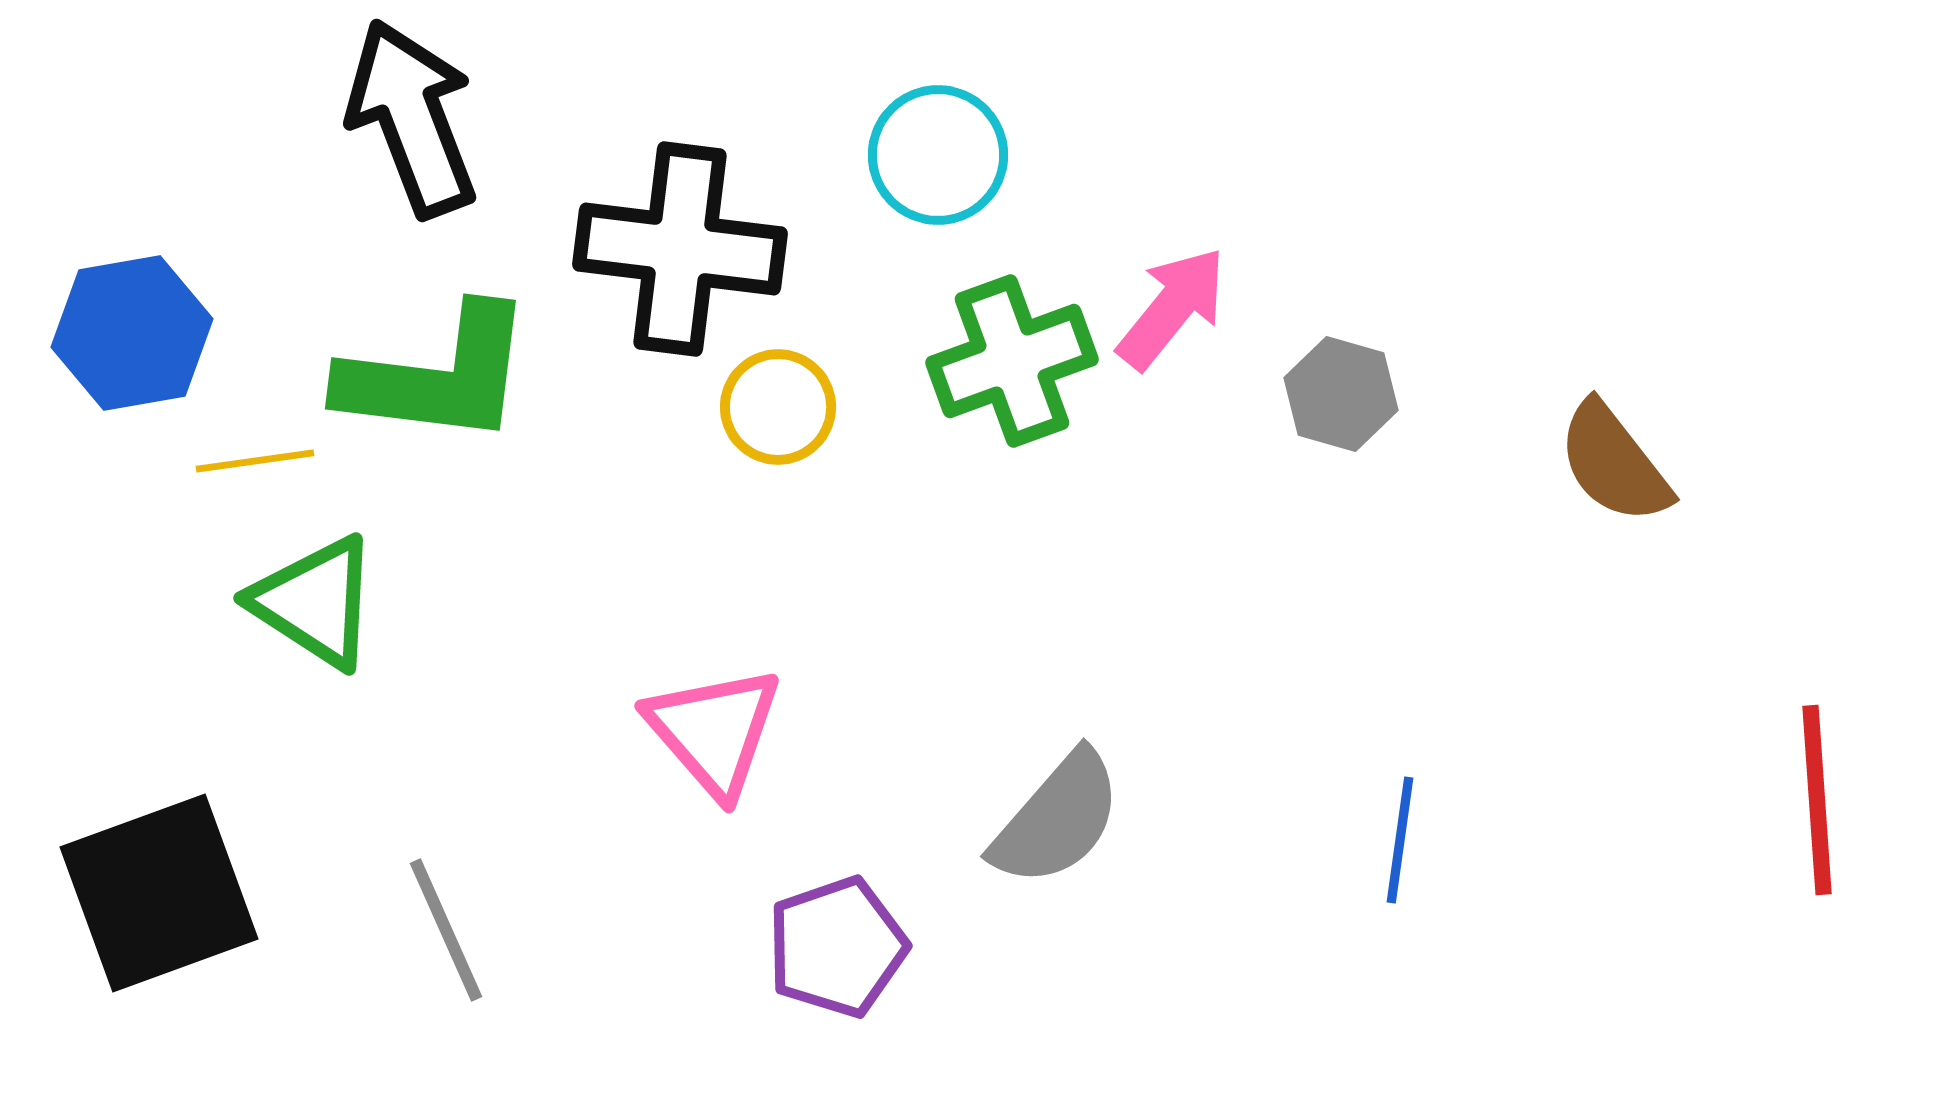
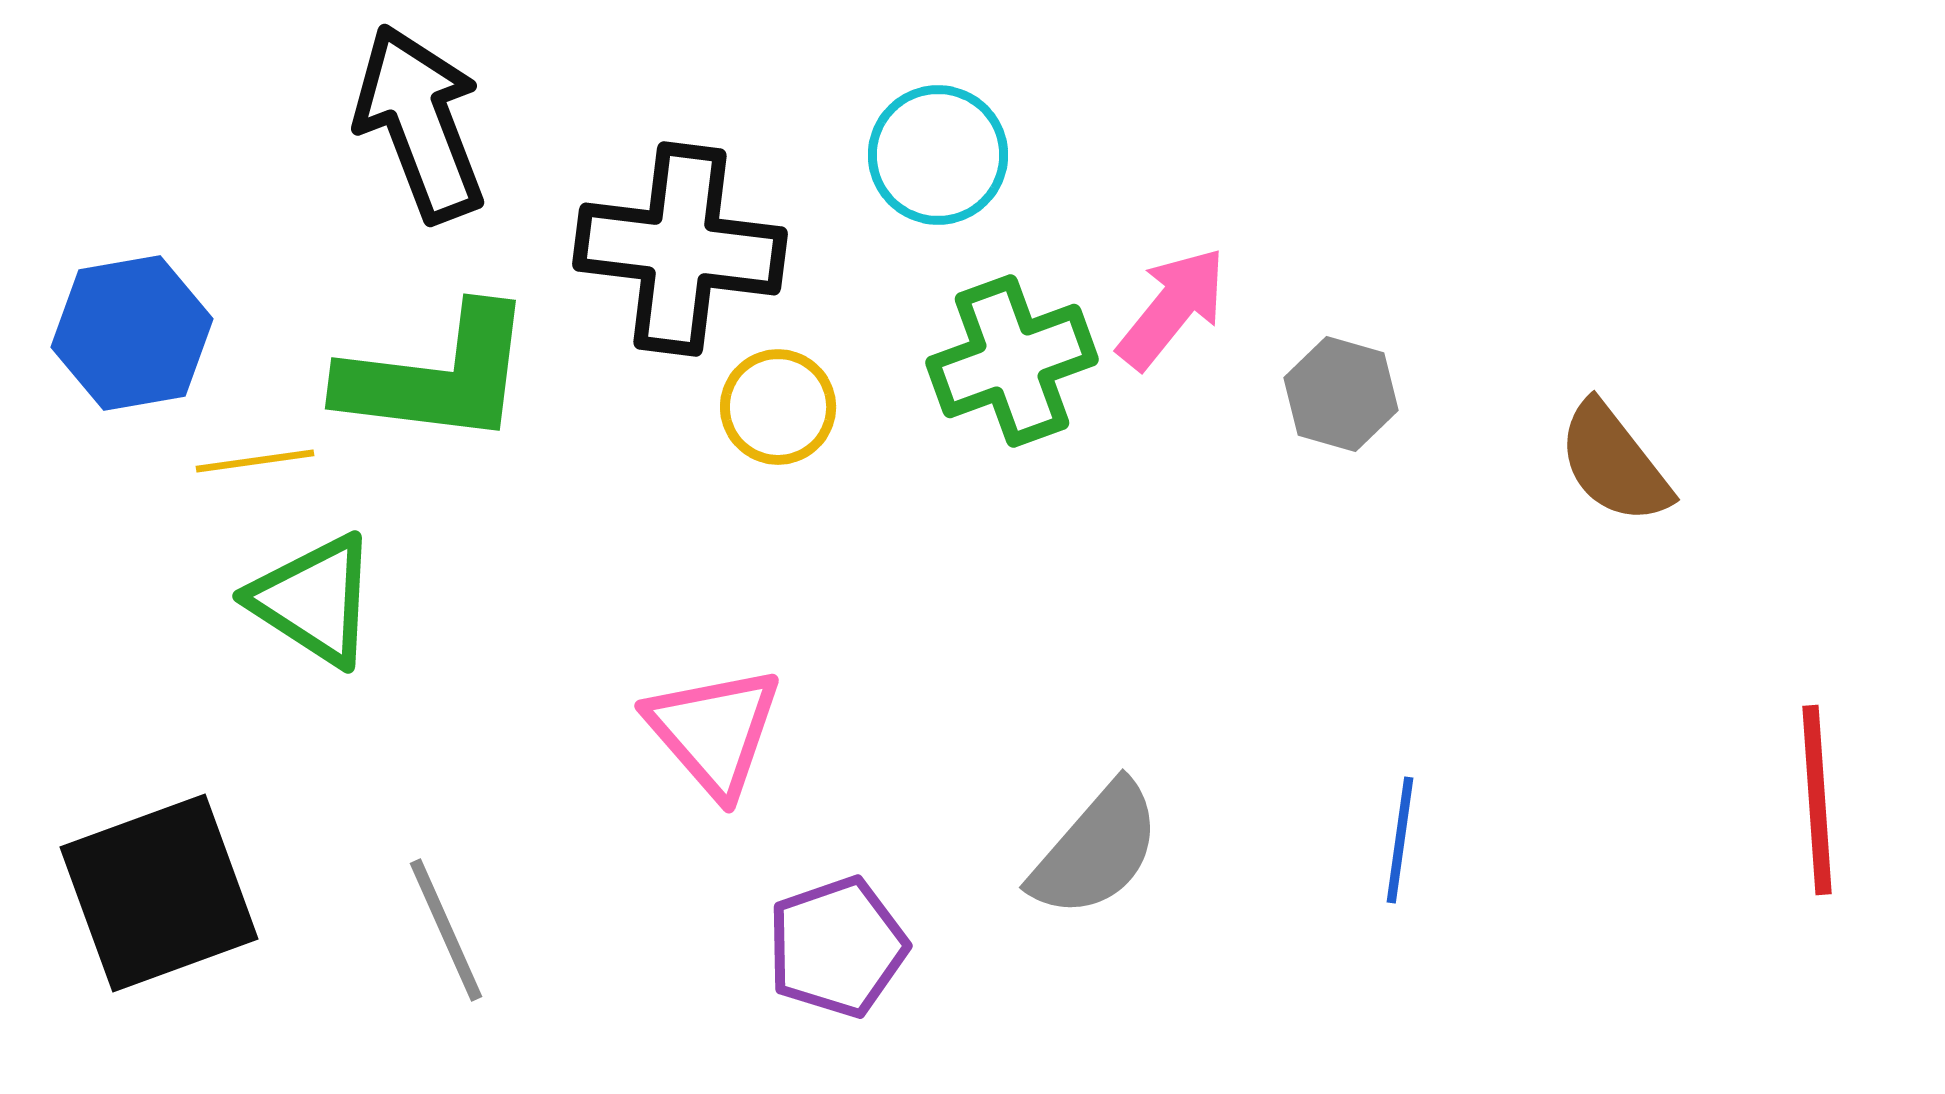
black arrow: moved 8 px right, 5 px down
green triangle: moved 1 px left, 2 px up
gray semicircle: moved 39 px right, 31 px down
